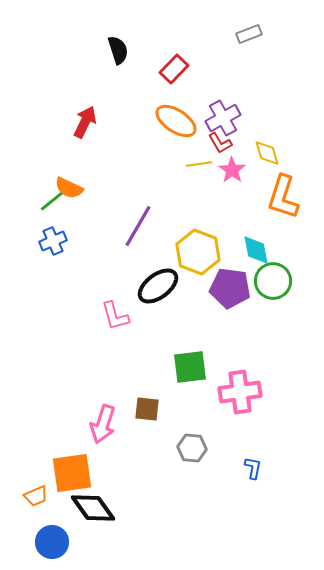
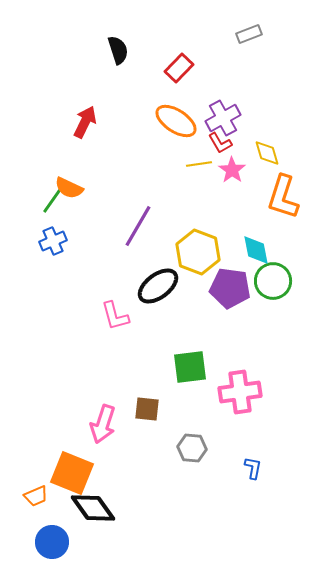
red rectangle: moved 5 px right, 1 px up
green line: rotated 16 degrees counterclockwise
orange square: rotated 30 degrees clockwise
